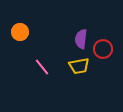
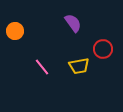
orange circle: moved 5 px left, 1 px up
purple semicircle: moved 8 px left, 16 px up; rotated 138 degrees clockwise
